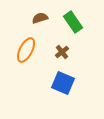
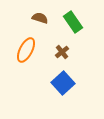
brown semicircle: rotated 35 degrees clockwise
blue square: rotated 25 degrees clockwise
